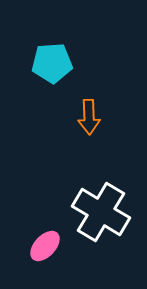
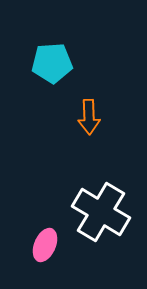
pink ellipse: moved 1 px up; rotated 20 degrees counterclockwise
